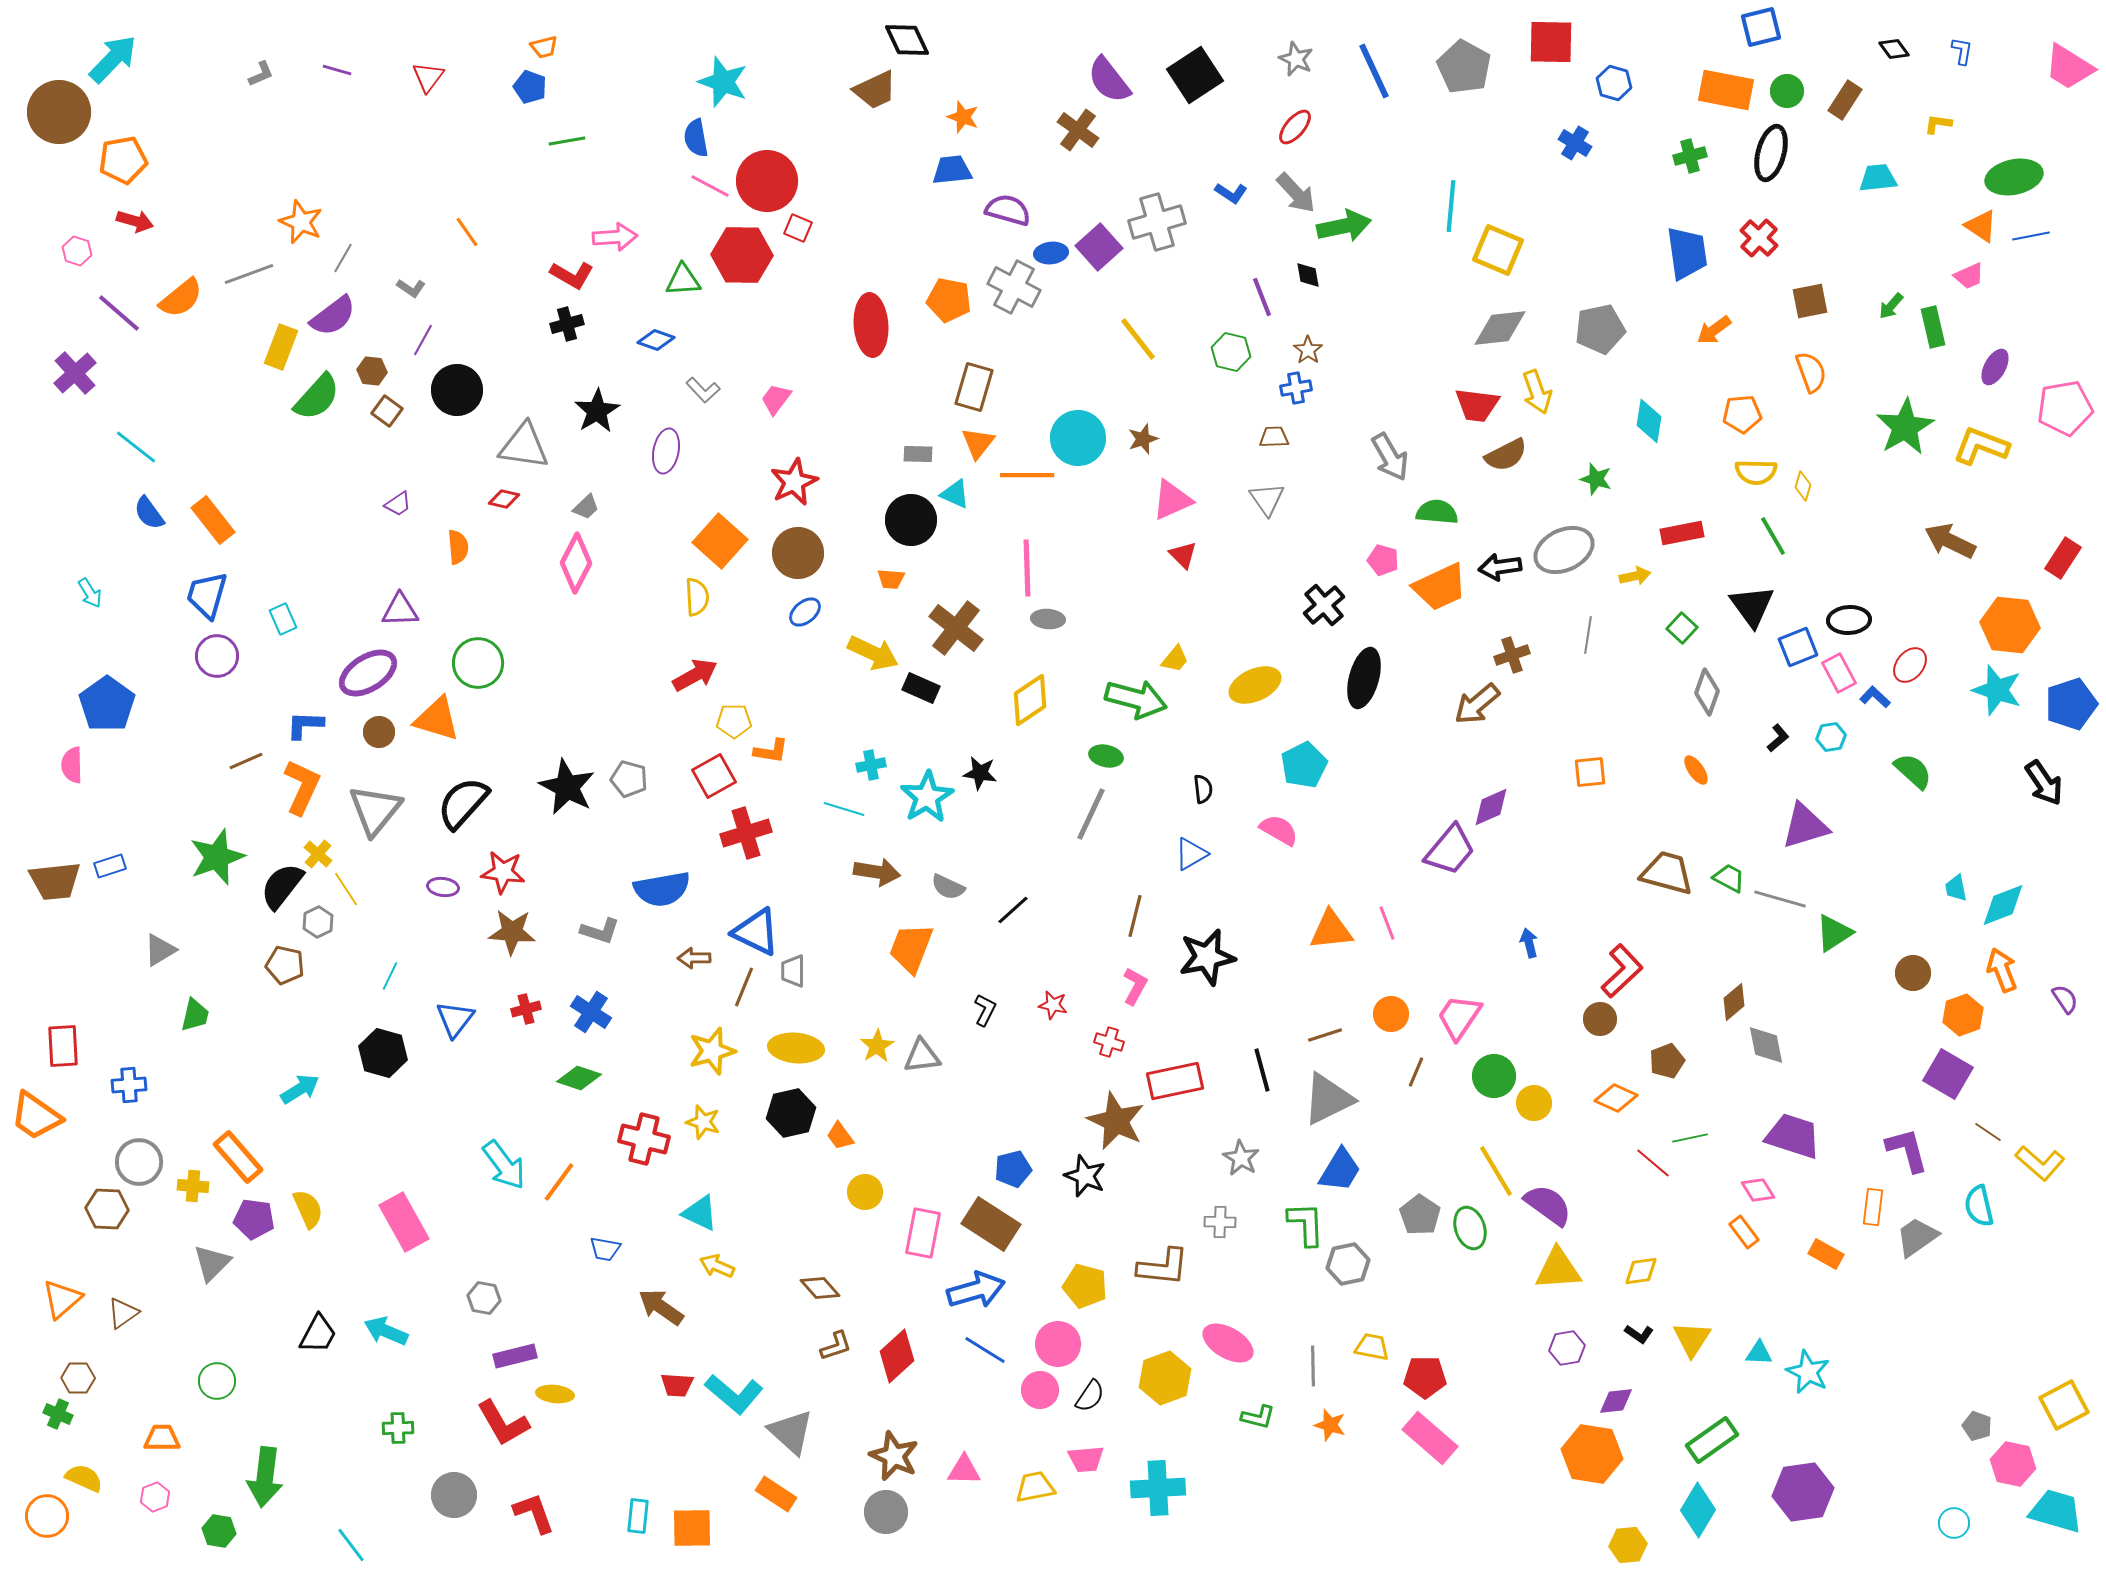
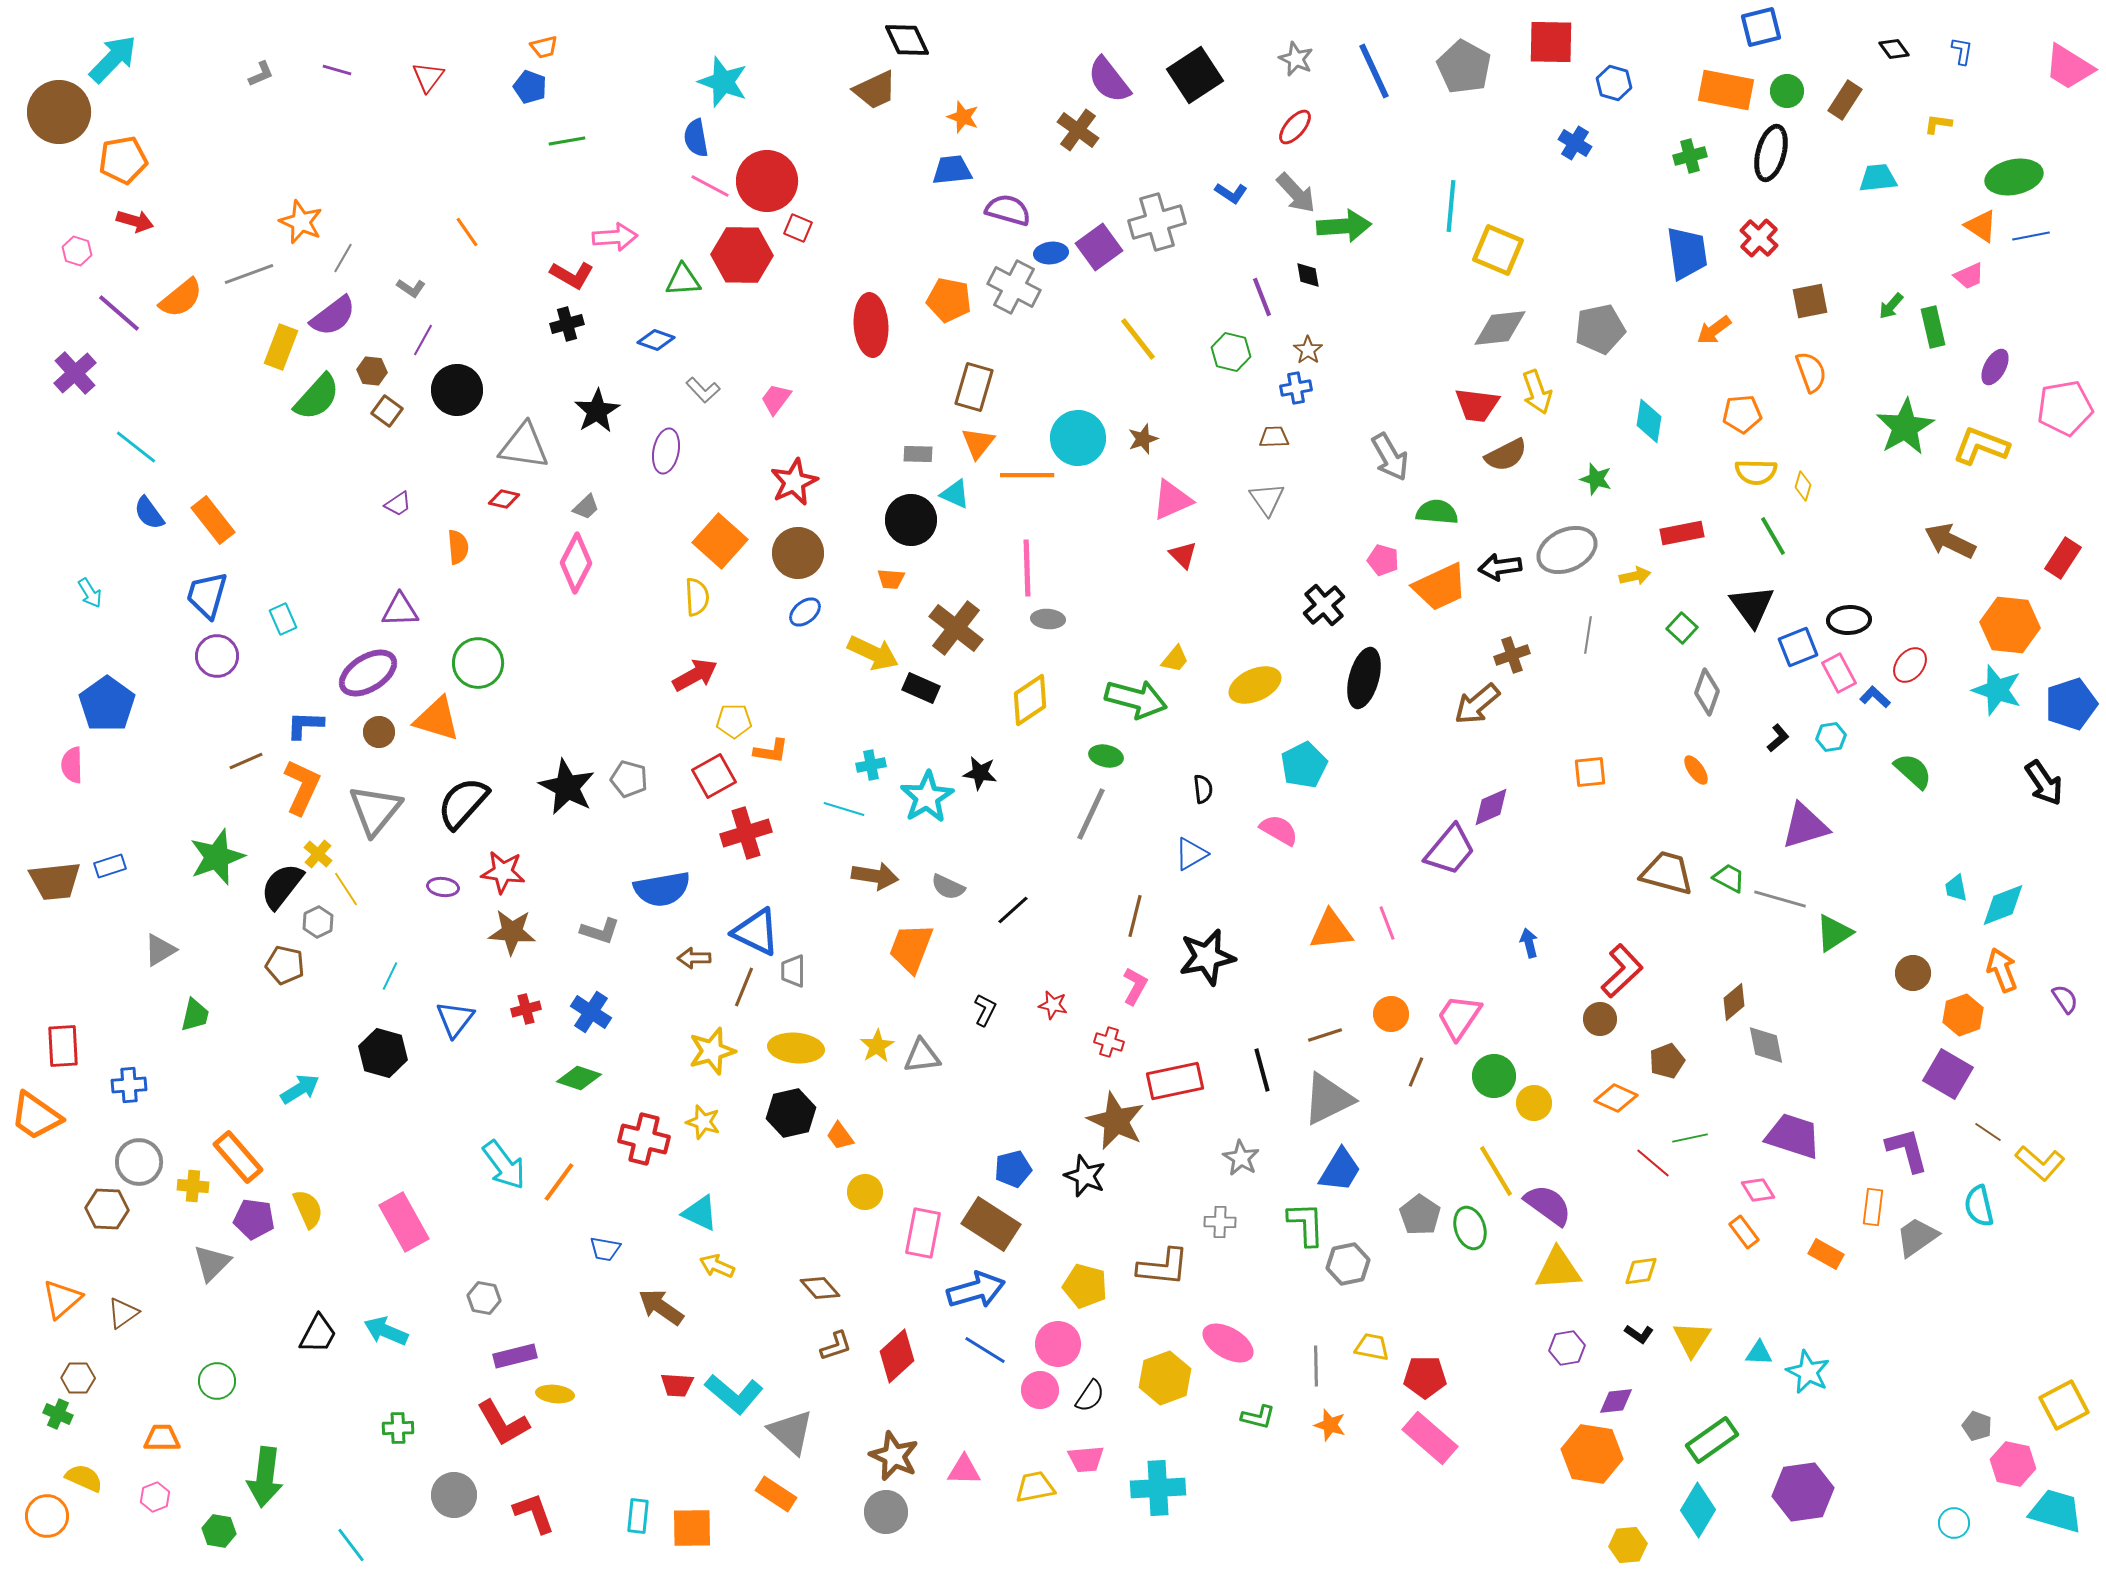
green arrow at (1344, 226): rotated 8 degrees clockwise
purple square at (1099, 247): rotated 6 degrees clockwise
gray ellipse at (1564, 550): moved 3 px right
brown arrow at (877, 872): moved 2 px left, 4 px down
gray line at (1313, 1366): moved 3 px right
